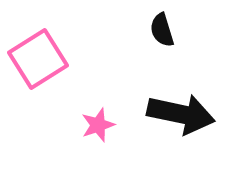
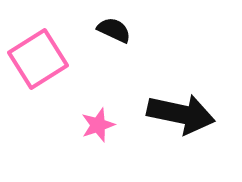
black semicircle: moved 48 px left; rotated 132 degrees clockwise
